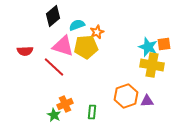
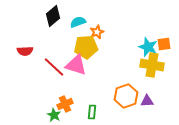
cyan semicircle: moved 1 px right, 3 px up
pink triangle: moved 13 px right, 19 px down
